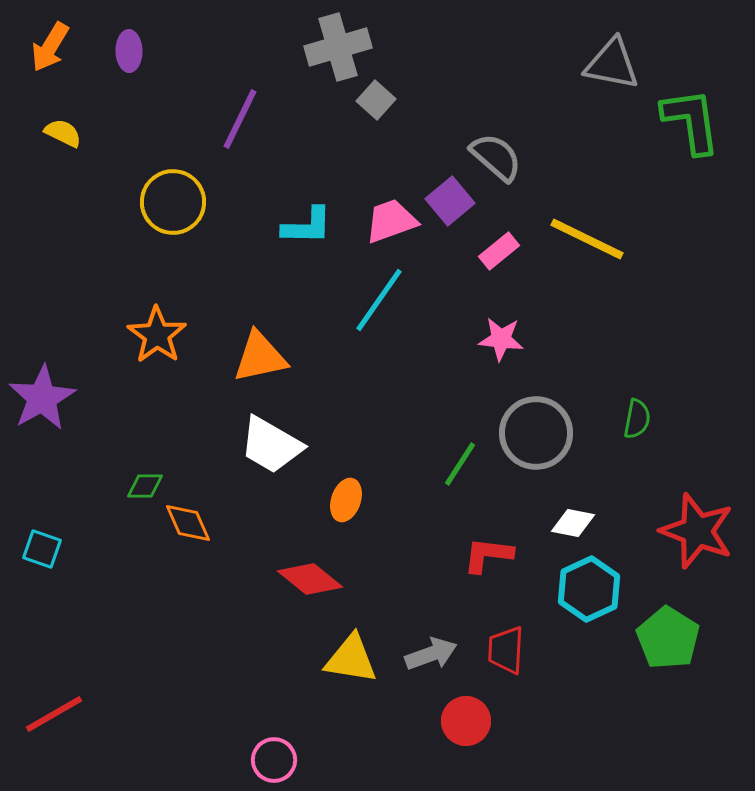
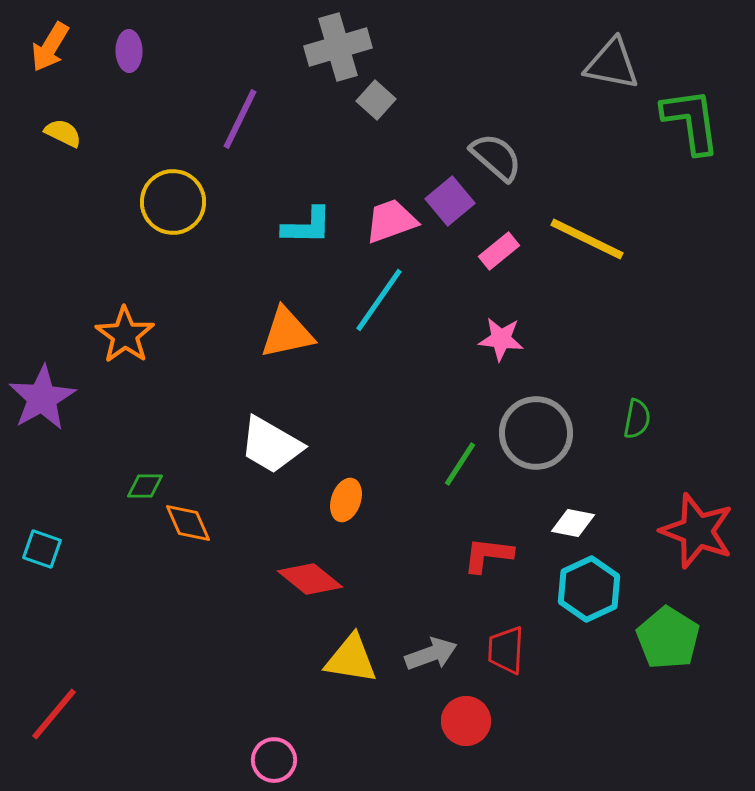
orange star: moved 32 px left
orange triangle: moved 27 px right, 24 px up
red line: rotated 20 degrees counterclockwise
